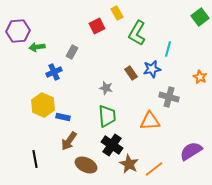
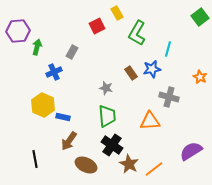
green arrow: rotated 112 degrees clockwise
